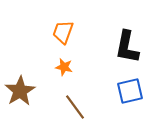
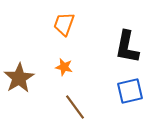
orange trapezoid: moved 1 px right, 8 px up
brown star: moved 1 px left, 13 px up
